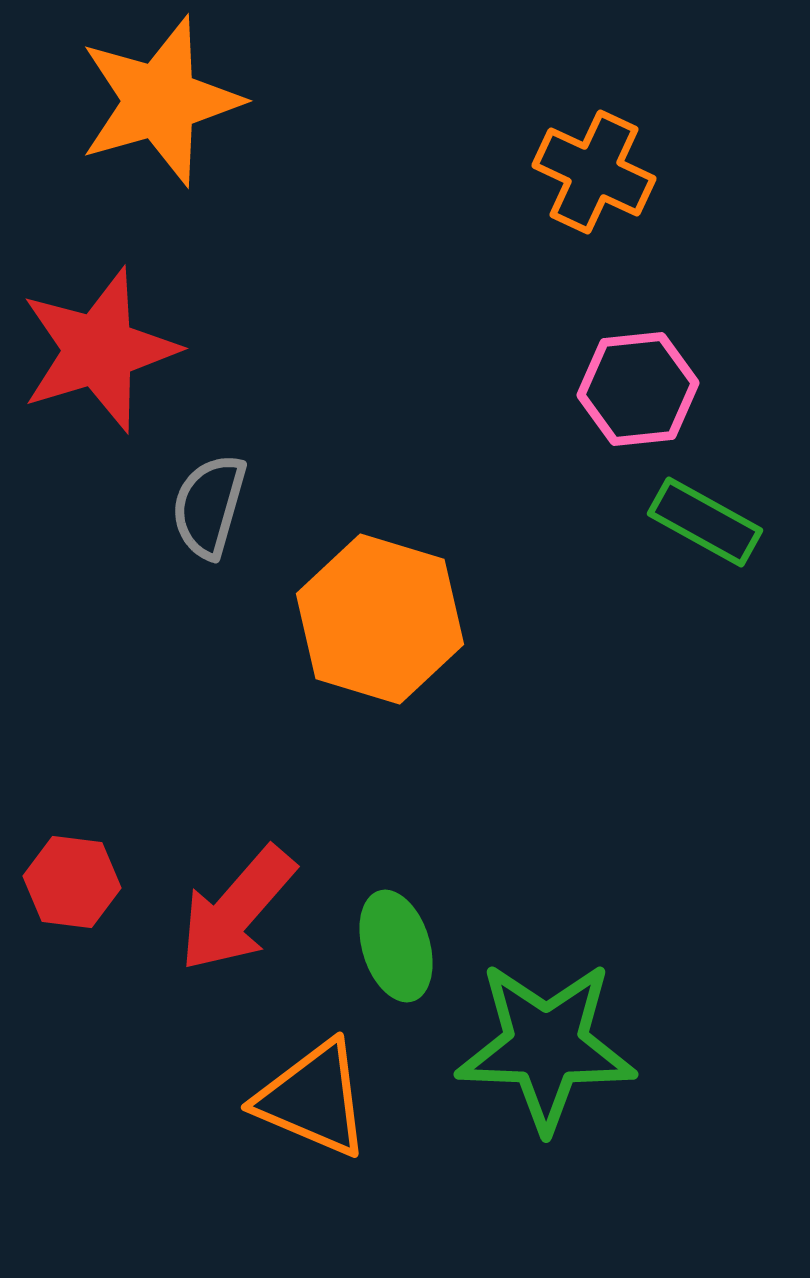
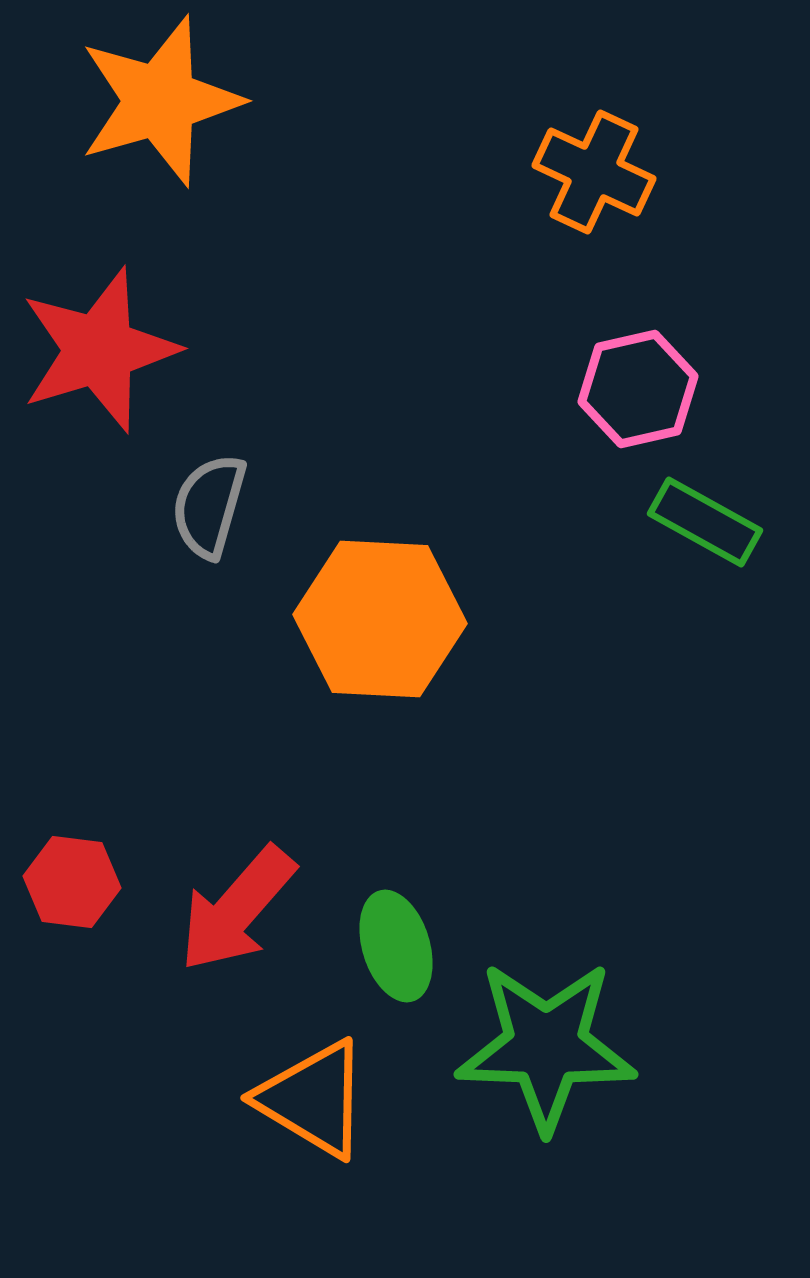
pink hexagon: rotated 7 degrees counterclockwise
orange hexagon: rotated 14 degrees counterclockwise
orange triangle: rotated 8 degrees clockwise
